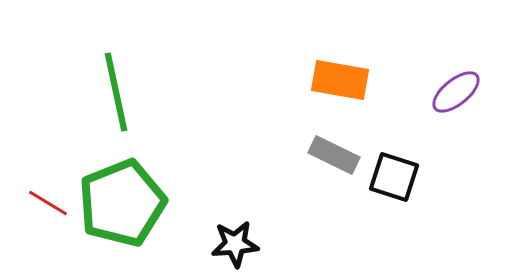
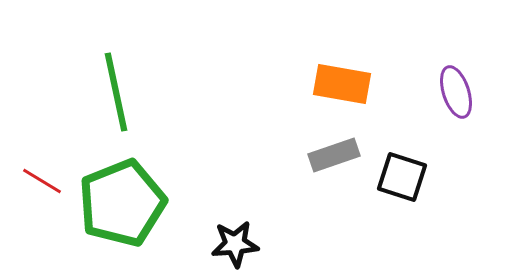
orange rectangle: moved 2 px right, 4 px down
purple ellipse: rotated 69 degrees counterclockwise
gray rectangle: rotated 45 degrees counterclockwise
black square: moved 8 px right
red line: moved 6 px left, 22 px up
